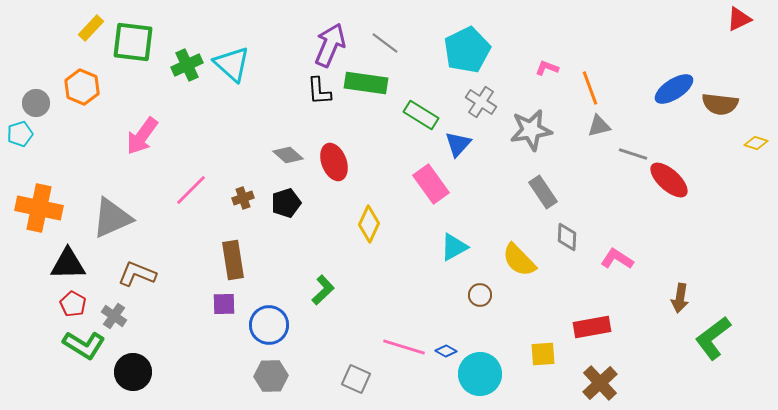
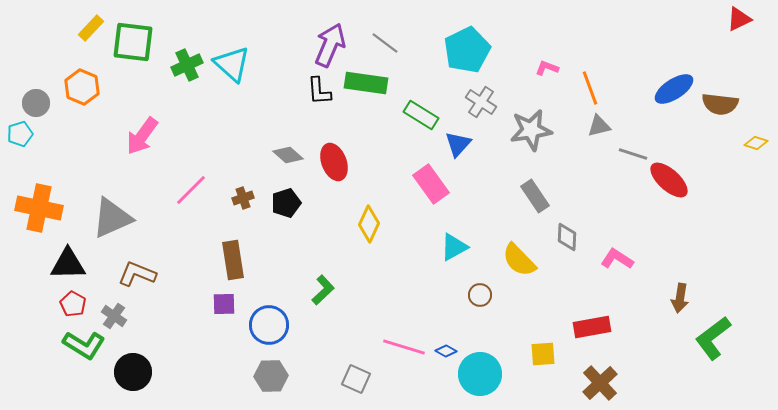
gray rectangle at (543, 192): moved 8 px left, 4 px down
